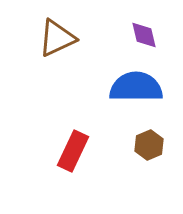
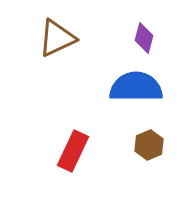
purple diamond: moved 3 px down; rotated 28 degrees clockwise
